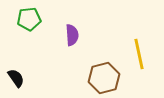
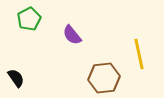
green pentagon: rotated 20 degrees counterclockwise
purple semicircle: rotated 145 degrees clockwise
brown hexagon: rotated 8 degrees clockwise
